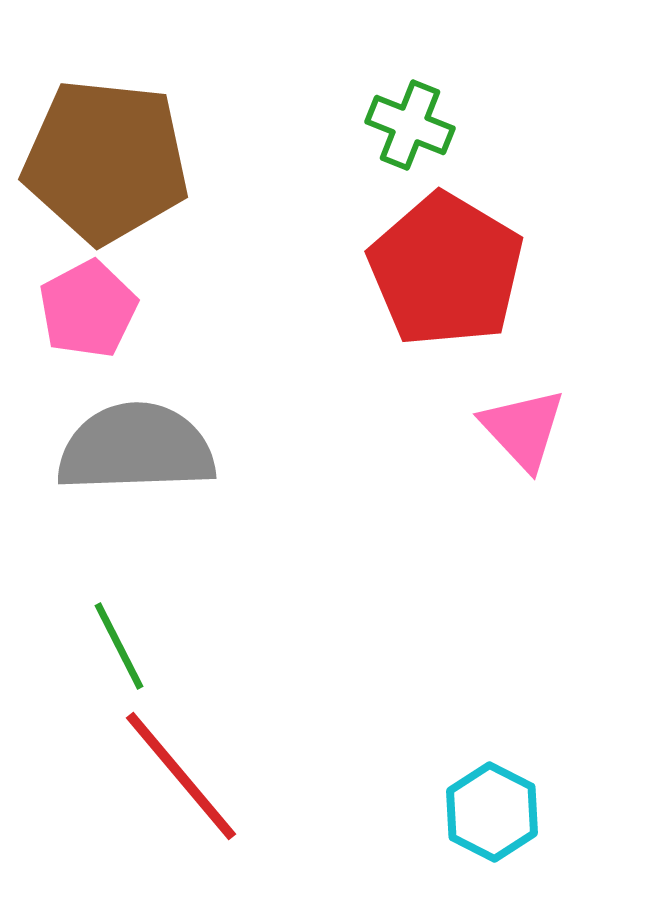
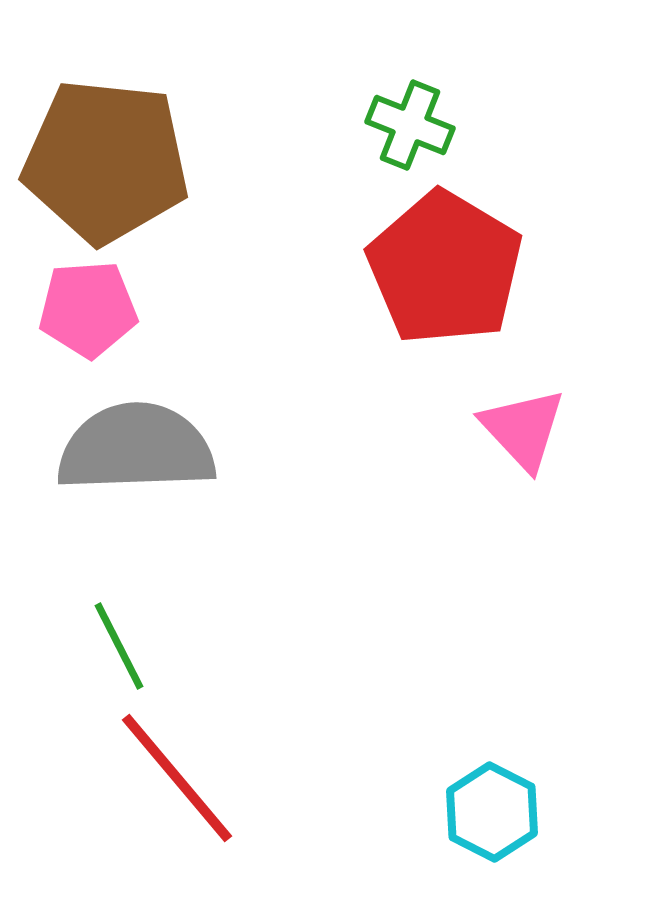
red pentagon: moved 1 px left, 2 px up
pink pentagon: rotated 24 degrees clockwise
red line: moved 4 px left, 2 px down
